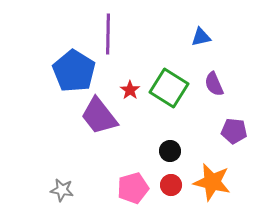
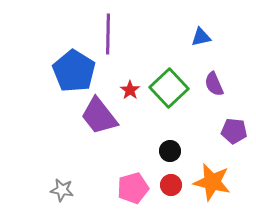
green square: rotated 15 degrees clockwise
